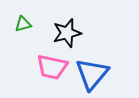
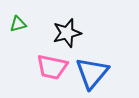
green triangle: moved 5 px left
blue triangle: moved 1 px up
